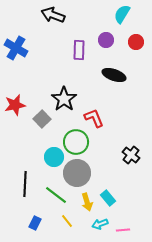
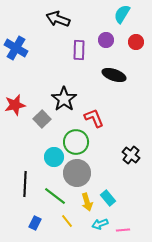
black arrow: moved 5 px right, 4 px down
green line: moved 1 px left, 1 px down
